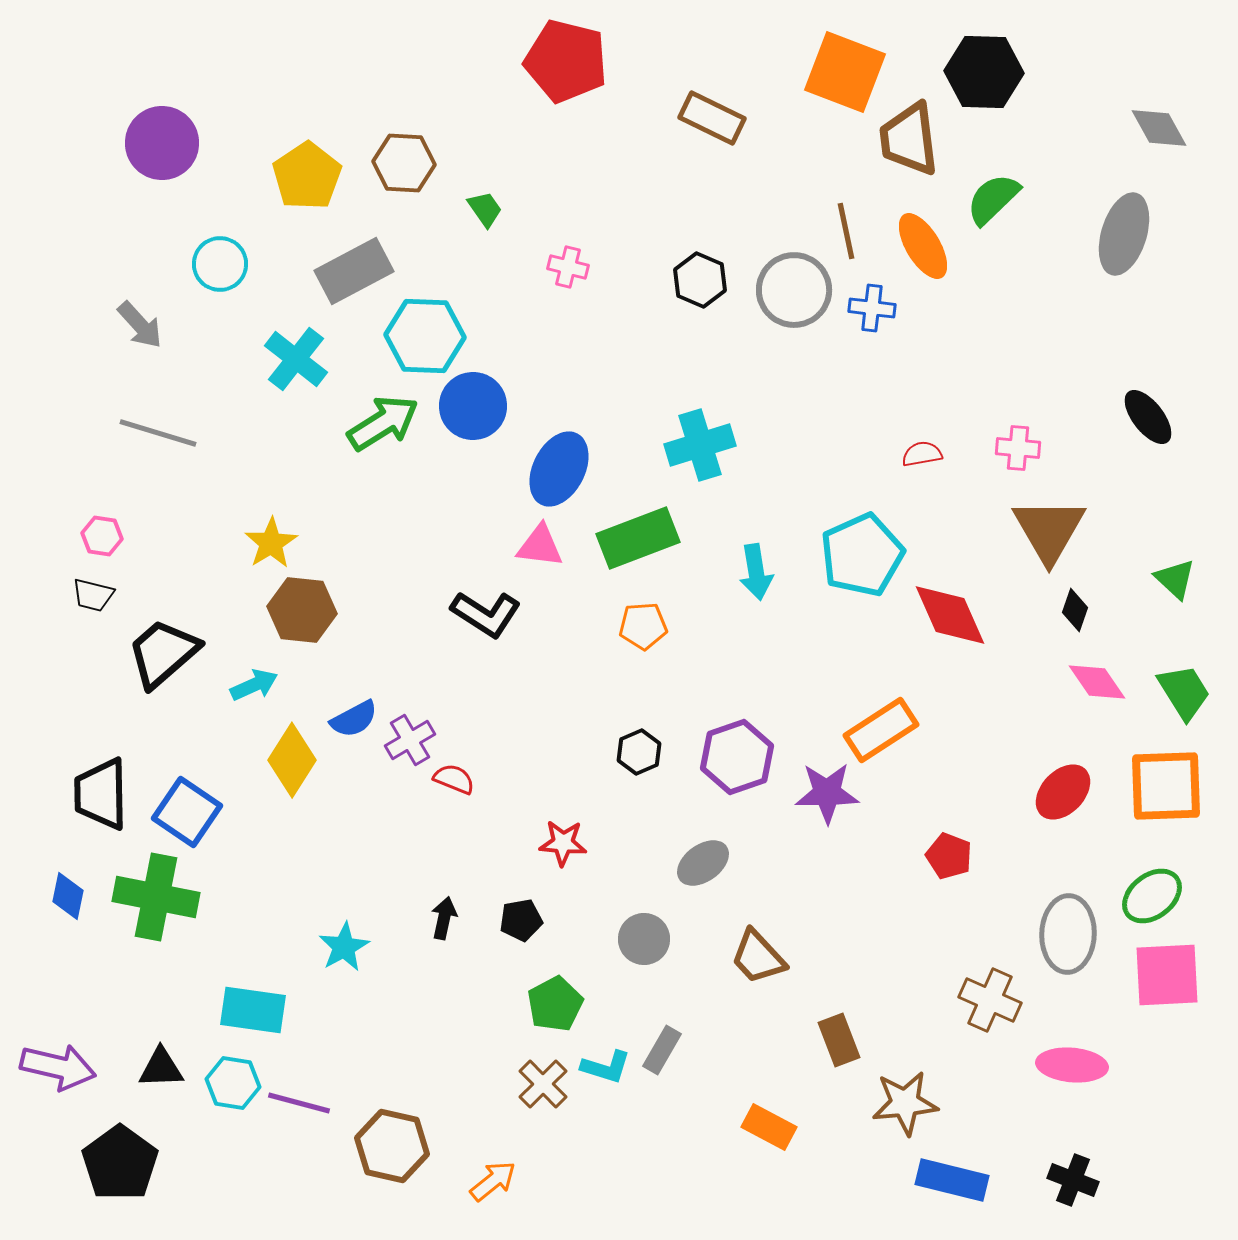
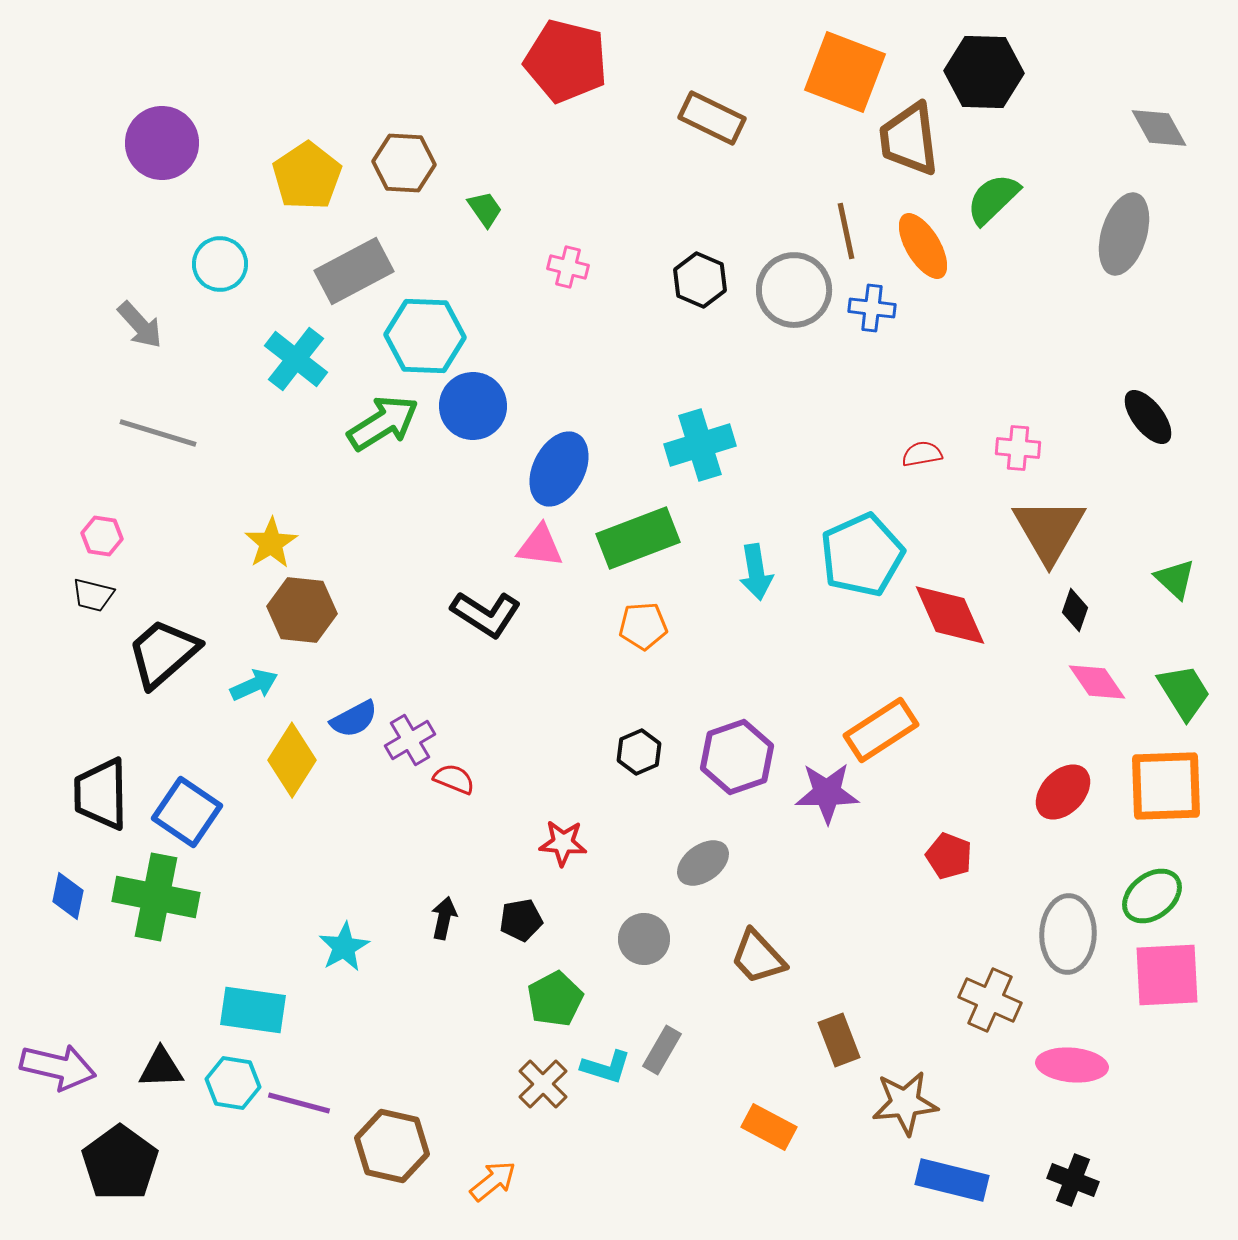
green pentagon at (555, 1004): moved 5 px up
